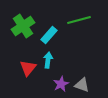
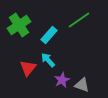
green line: rotated 20 degrees counterclockwise
green cross: moved 4 px left, 1 px up
cyan arrow: rotated 49 degrees counterclockwise
purple star: moved 1 px right, 4 px up
